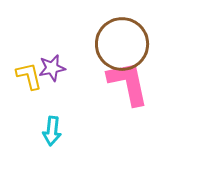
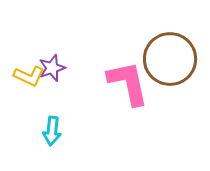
brown circle: moved 48 px right, 15 px down
purple star: rotated 8 degrees counterclockwise
yellow L-shape: rotated 128 degrees clockwise
